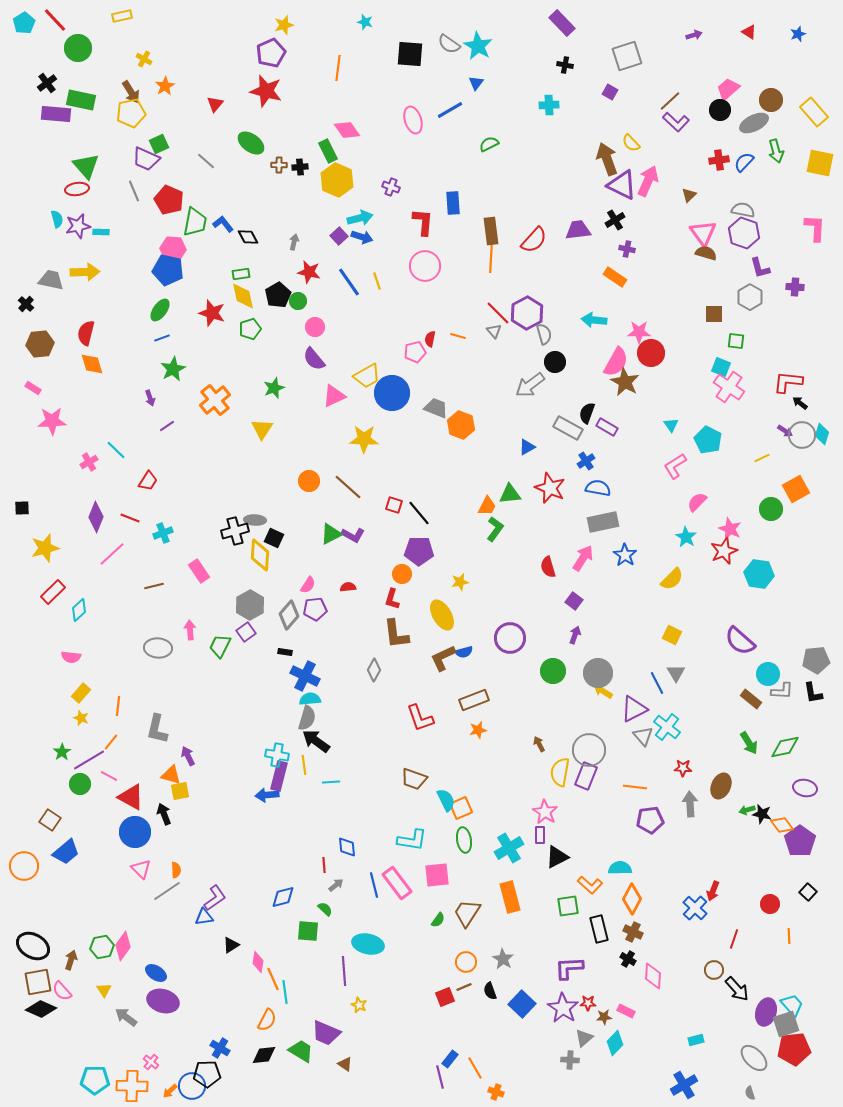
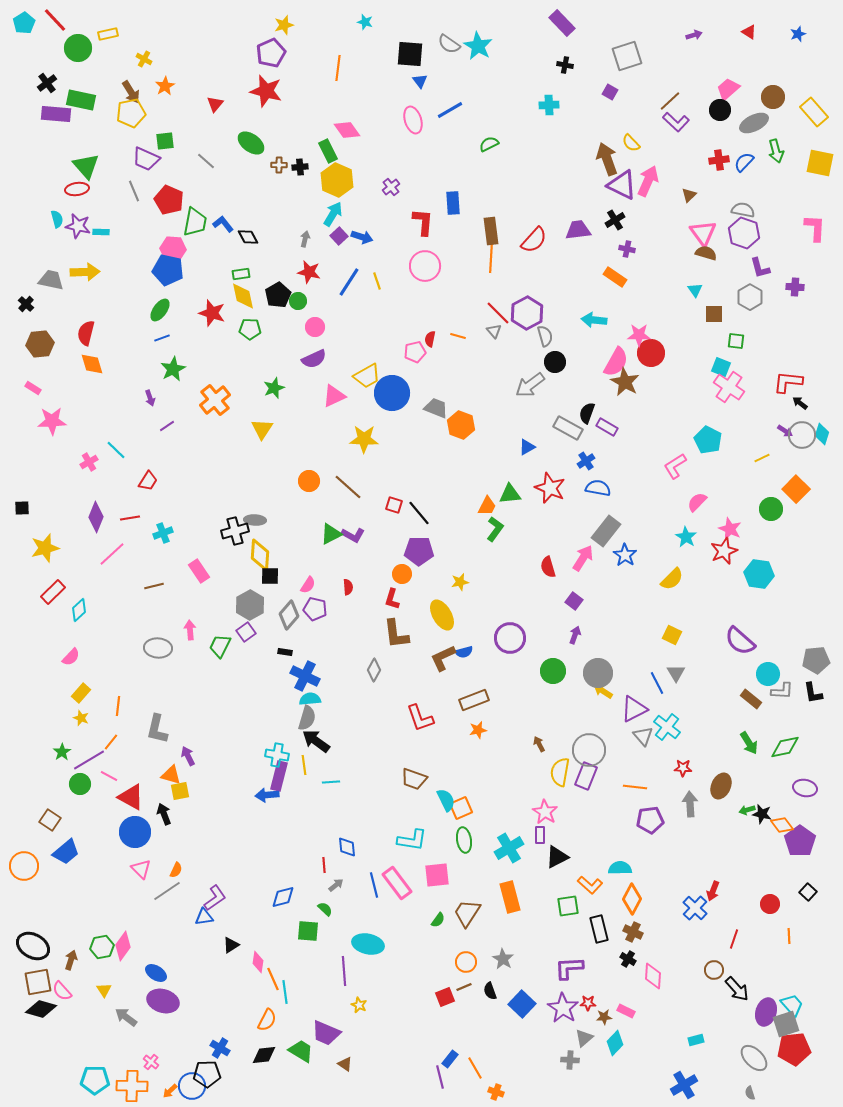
yellow rectangle at (122, 16): moved 14 px left, 18 px down
blue triangle at (476, 83): moved 56 px left, 2 px up; rotated 14 degrees counterclockwise
brown circle at (771, 100): moved 2 px right, 3 px up
green square at (159, 144): moved 6 px right, 3 px up; rotated 18 degrees clockwise
purple cross at (391, 187): rotated 30 degrees clockwise
cyan arrow at (360, 218): moved 27 px left, 4 px up; rotated 45 degrees counterclockwise
purple star at (78, 226): rotated 25 degrees clockwise
gray arrow at (294, 242): moved 11 px right, 3 px up
blue line at (349, 282): rotated 68 degrees clockwise
green pentagon at (250, 329): rotated 20 degrees clockwise
pink star at (639, 332): moved 3 px down
gray semicircle at (544, 334): moved 1 px right, 2 px down
purple semicircle at (314, 359): rotated 75 degrees counterclockwise
cyan triangle at (671, 425): moved 24 px right, 135 px up
orange square at (796, 489): rotated 16 degrees counterclockwise
red line at (130, 518): rotated 30 degrees counterclockwise
gray rectangle at (603, 522): moved 3 px right, 9 px down; rotated 40 degrees counterclockwise
black square at (274, 538): moved 4 px left, 38 px down; rotated 24 degrees counterclockwise
red semicircle at (348, 587): rotated 91 degrees clockwise
purple pentagon at (315, 609): rotated 20 degrees clockwise
pink semicircle at (71, 657): rotated 54 degrees counterclockwise
orange semicircle at (176, 870): rotated 28 degrees clockwise
black diamond at (41, 1009): rotated 8 degrees counterclockwise
